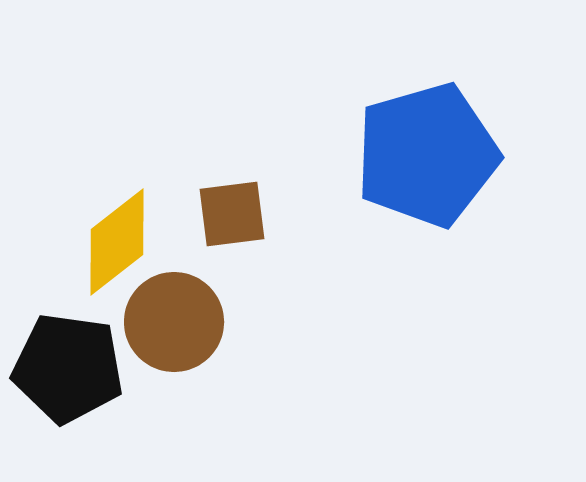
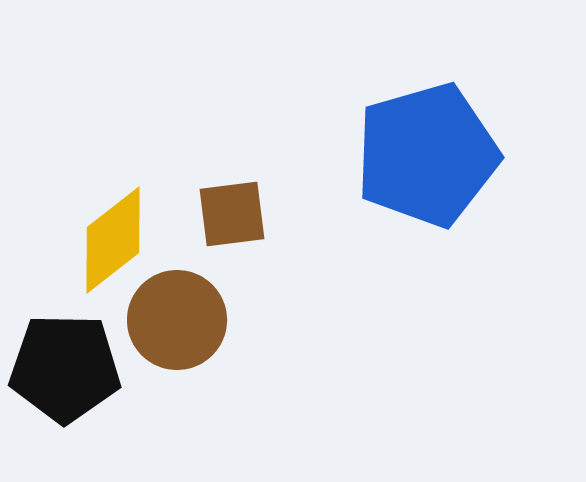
yellow diamond: moved 4 px left, 2 px up
brown circle: moved 3 px right, 2 px up
black pentagon: moved 3 px left; rotated 7 degrees counterclockwise
